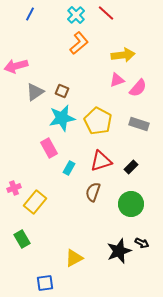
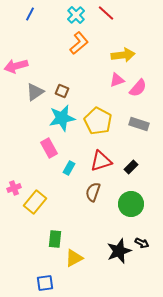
green rectangle: moved 33 px right; rotated 36 degrees clockwise
